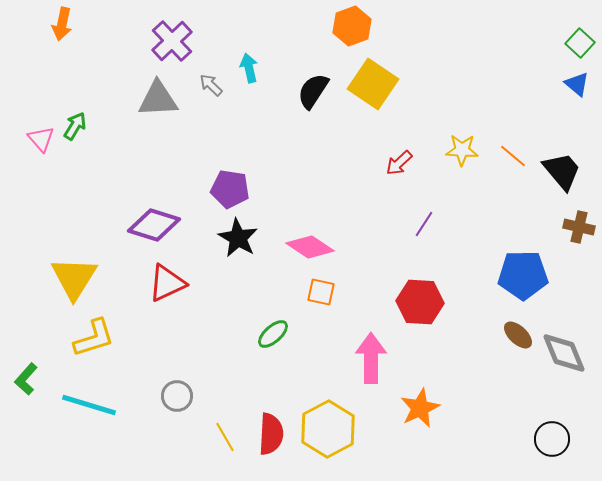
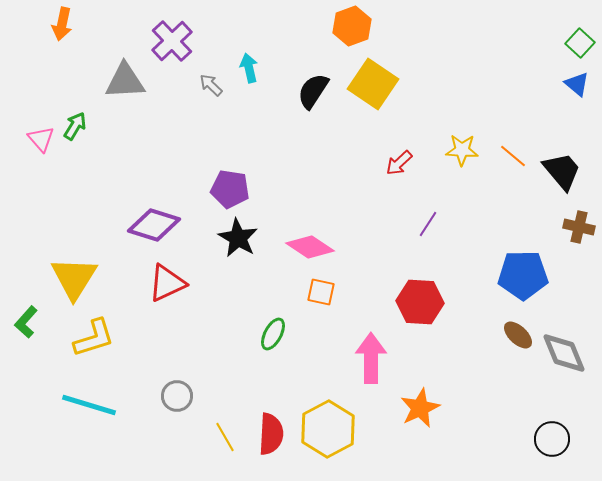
gray triangle: moved 33 px left, 18 px up
purple line: moved 4 px right
green ellipse: rotated 20 degrees counterclockwise
green L-shape: moved 57 px up
